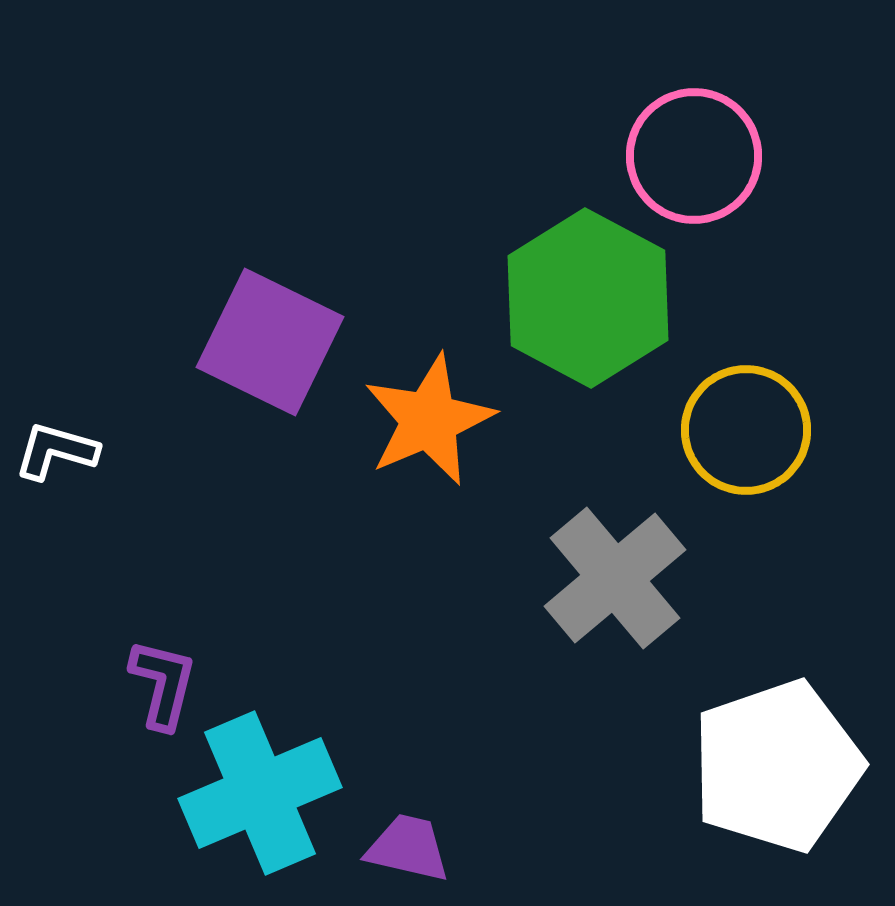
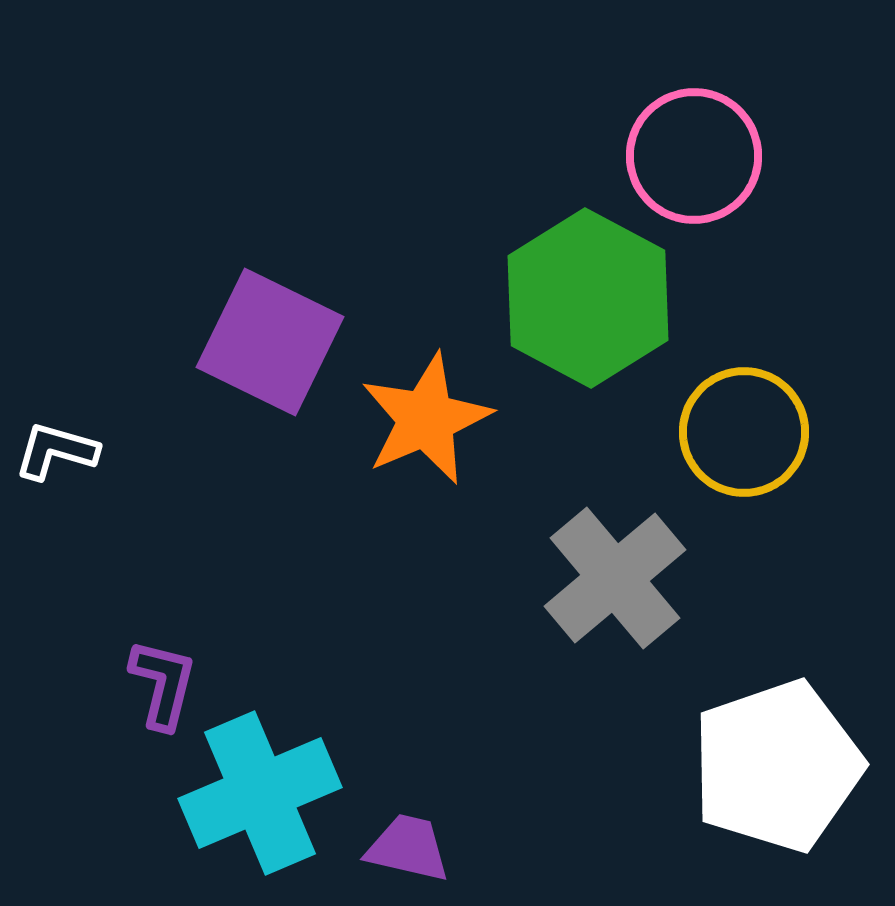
orange star: moved 3 px left, 1 px up
yellow circle: moved 2 px left, 2 px down
